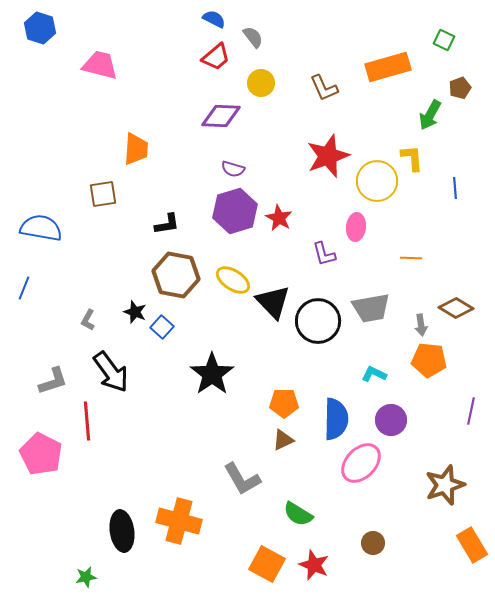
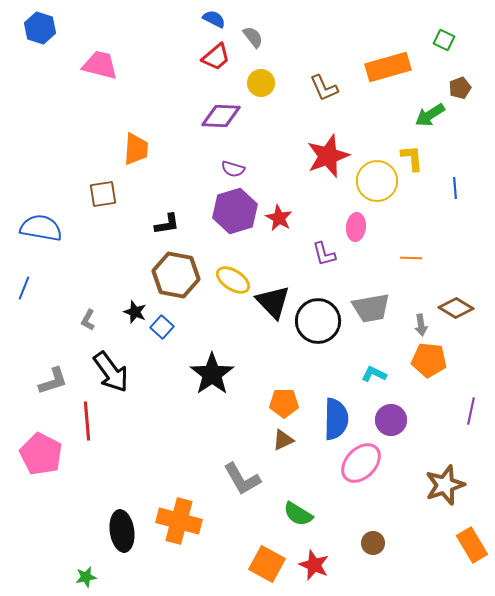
green arrow at (430, 115): rotated 28 degrees clockwise
